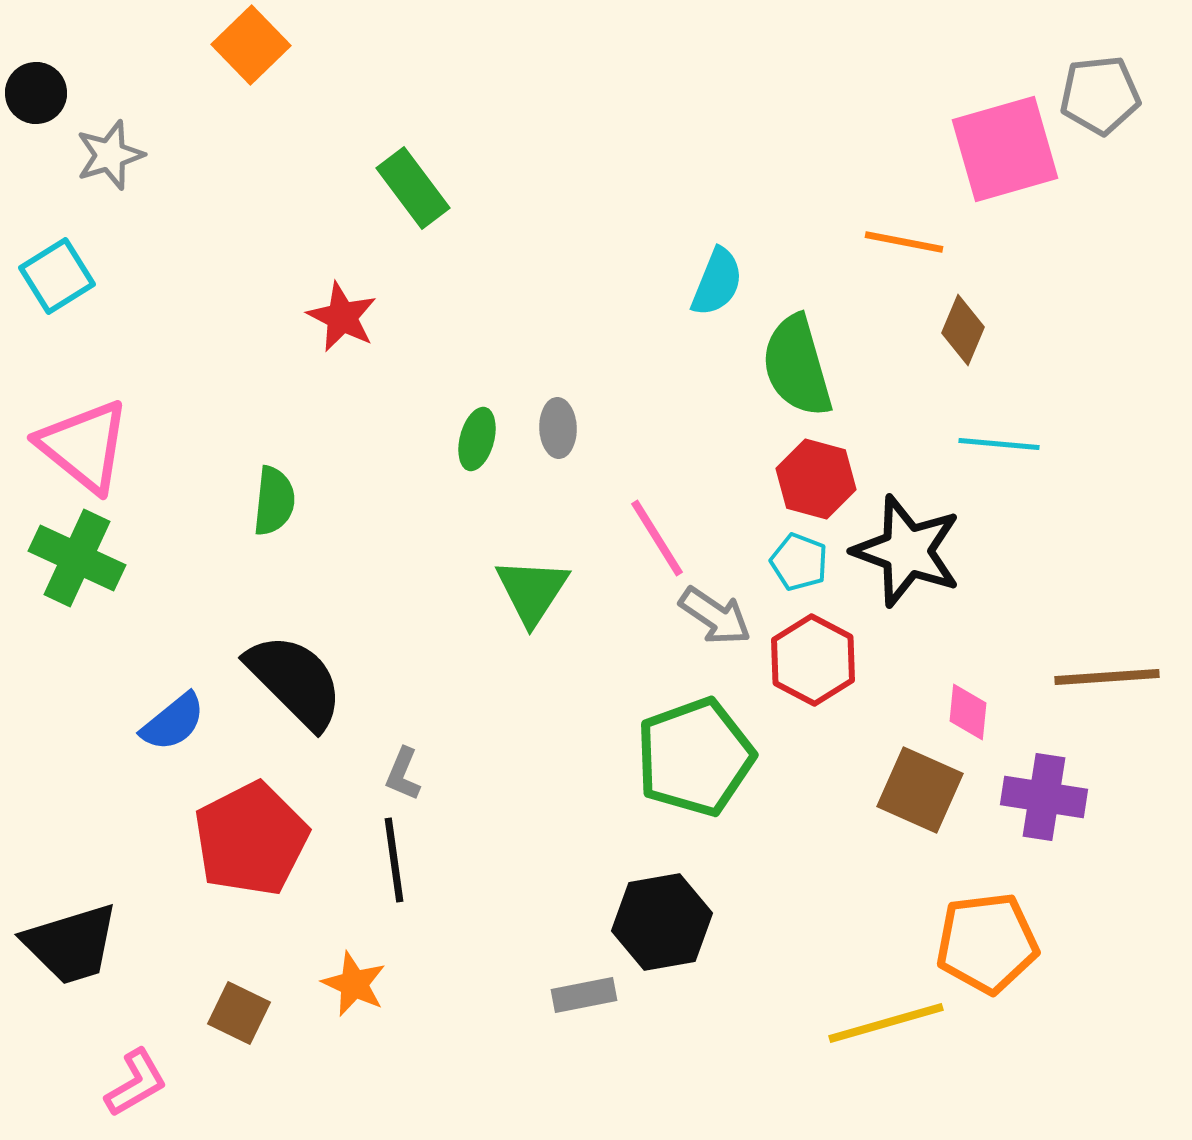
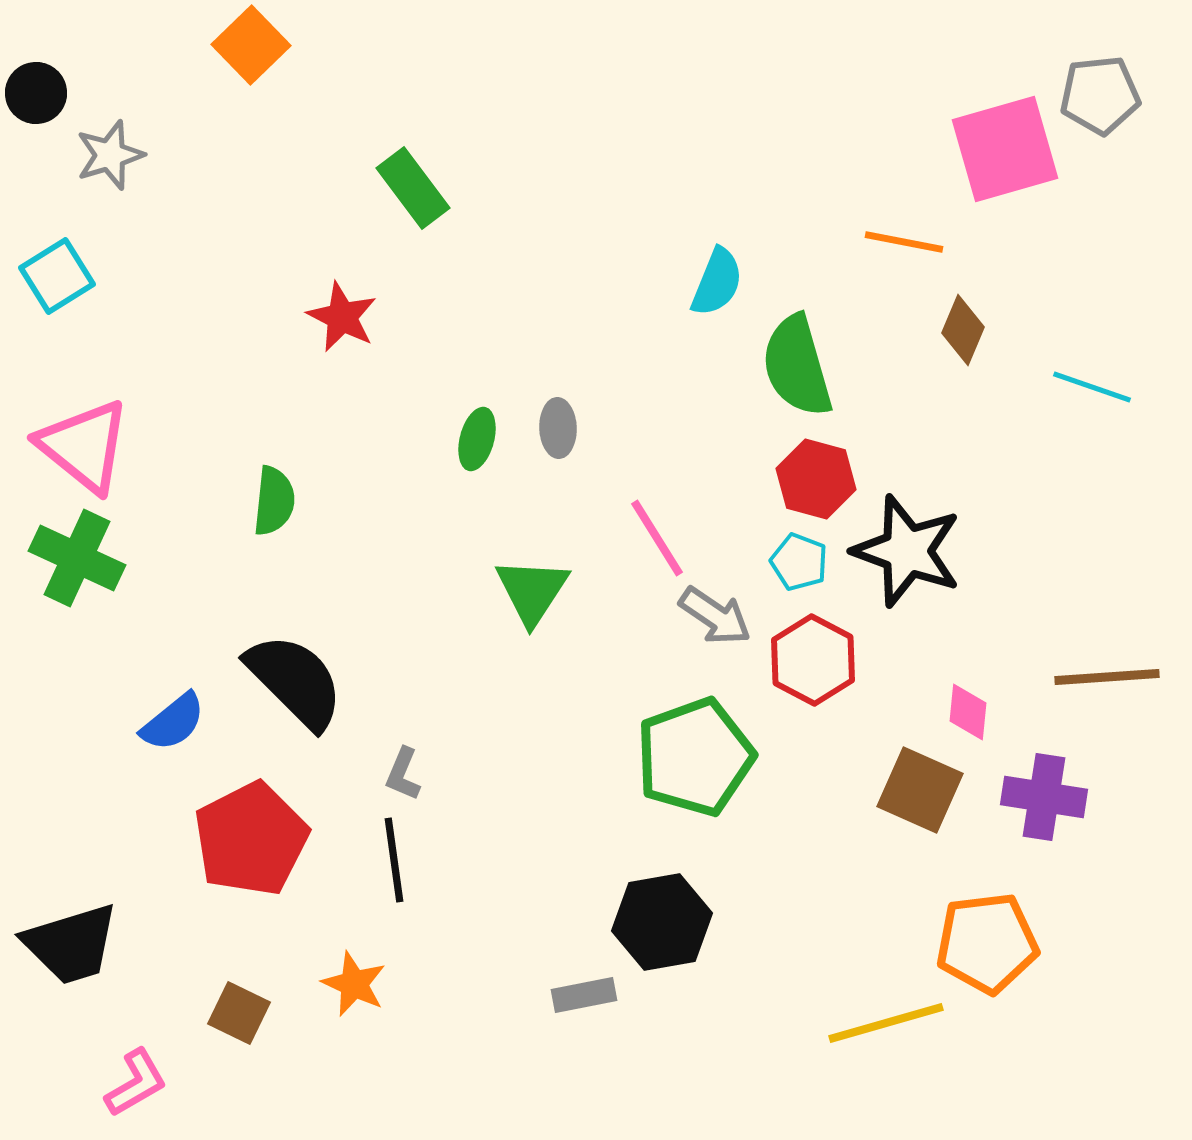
cyan line at (999, 444): moved 93 px right, 57 px up; rotated 14 degrees clockwise
